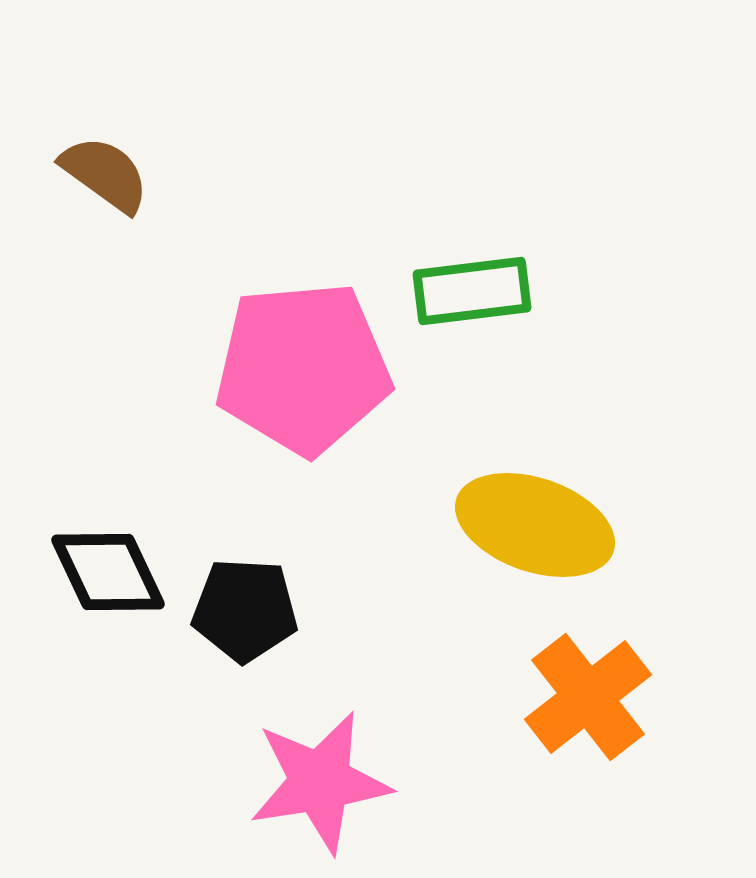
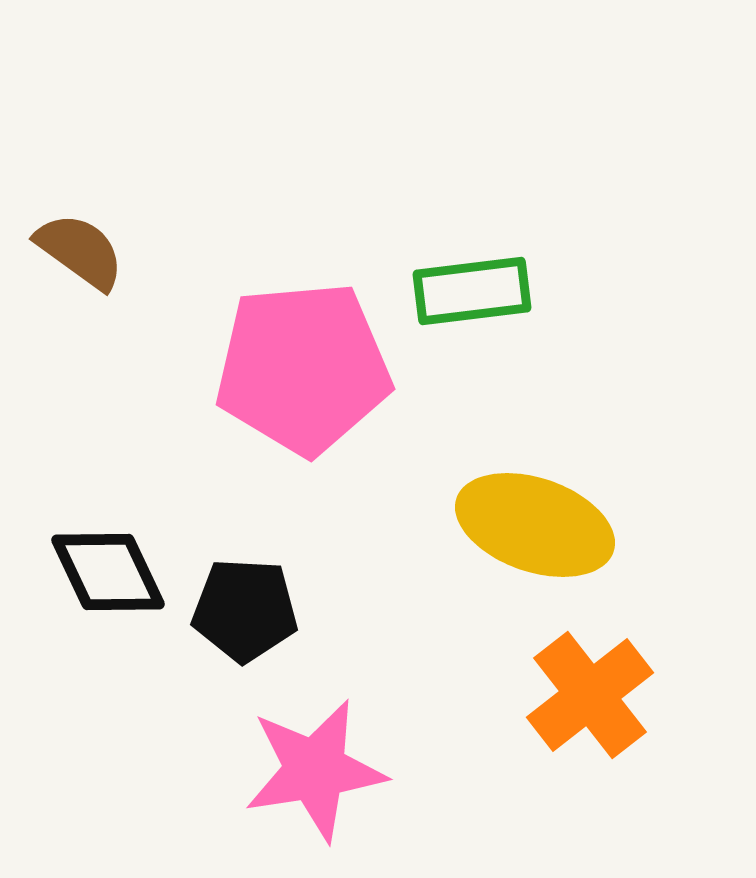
brown semicircle: moved 25 px left, 77 px down
orange cross: moved 2 px right, 2 px up
pink star: moved 5 px left, 12 px up
